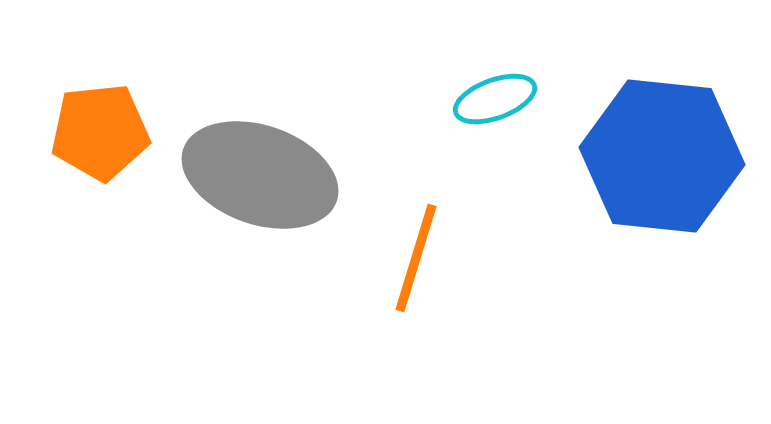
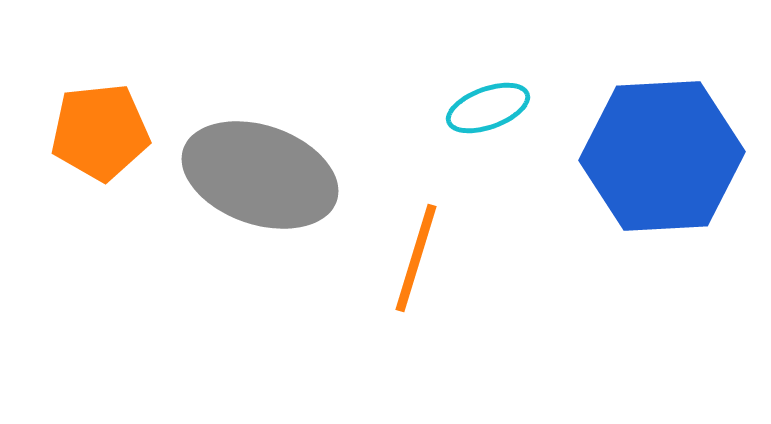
cyan ellipse: moved 7 px left, 9 px down
blue hexagon: rotated 9 degrees counterclockwise
